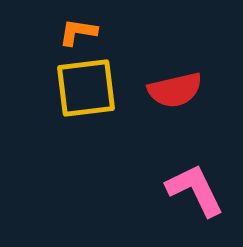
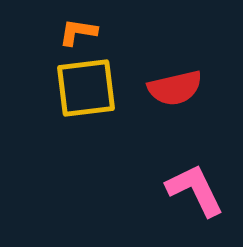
red semicircle: moved 2 px up
